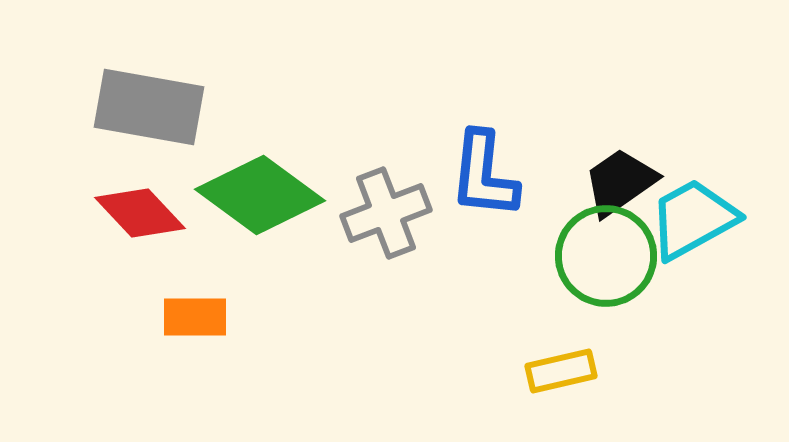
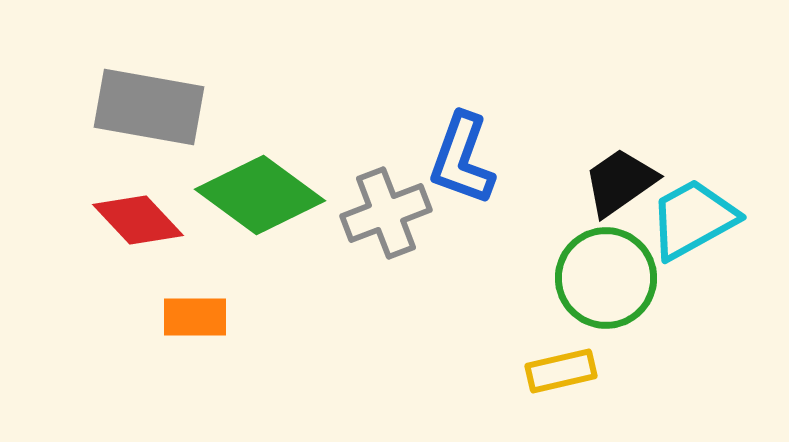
blue L-shape: moved 22 px left, 16 px up; rotated 14 degrees clockwise
red diamond: moved 2 px left, 7 px down
green circle: moved 22 px down
